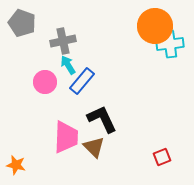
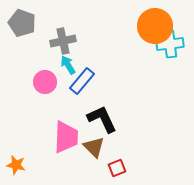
red square: moved 45 px left, 11 px down
